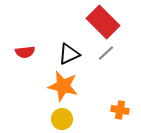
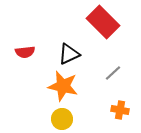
gray line: moved 7 px right, 20 px down
